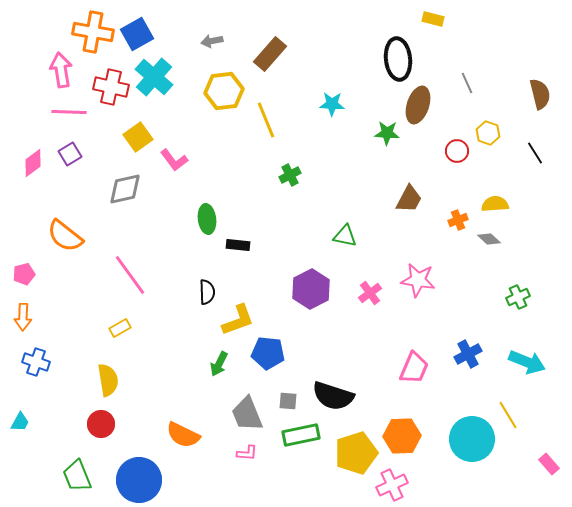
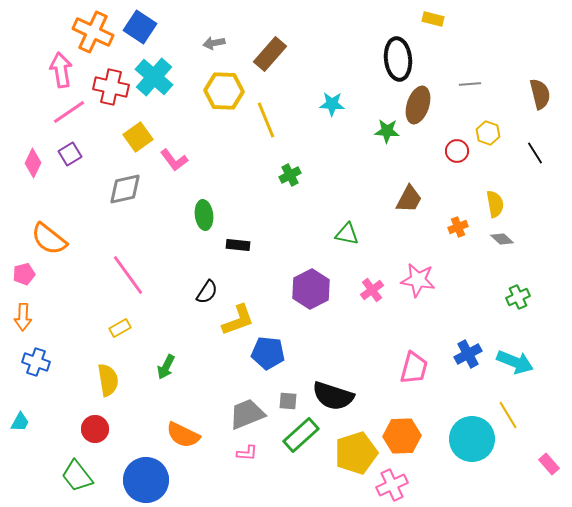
orange cross at (93, 32): rotated 15 degrees clockwise
blue square at (137, 34): moved 3 px right, 7 px up; rotated 28 degrees counterclockwise
gray arrow at (212, 41): moved 2 px right, 2 px down
gray line at (467, 83): moved 3 px right, 1 px down; rotated 70 degrees counterclockwise
yellow hexagon at (224, 91): rotated 9 degrees clockwise
pink line at (69, 112): rotated 36 degrees counterclockwise
green star at (387, 133): moved 2 px up
pink diamond at (33, 163): rotated 28 degrees counterclockwise
yellow semicircle at (495, 204): rotated 84 degrees clockwise
green ellipse at (207, 219): moved 3 px left, 4 px up
orange cross at (458, 220): moved 7 px down
orange semicircle at (65, 236): moved 16 px left, 3 px down
green triangle at (345, 236): moved 2 px right, 2 px up
gray diamond at (489, 239): moved 13 px right
pink line at (130, 275): moved 2 px left
black semicircle at (207, 292): rotated 35 degrees clockwise
pink cross at (370, 293): moved 2 px right, 3 px up
cyan arrow at (527, 362): moved 12 px left
green arrow at (219, 364): moved 53 px left, 3 px down
pink trapezoid at (414, 368): rotated 8 degrees counterclockwise
gray trapezoid at (247, 414): rotated 90 degrees clockwise
red circle at (101, 424): moved 6 px left, 5 px down
green rectangle at (301, 435): rotated 30 degrees counterclockwise
green trapezoid at (77, 476): rotated 16 degrees counterclockwise
blue circle at (139, 480): moved 7 px right
